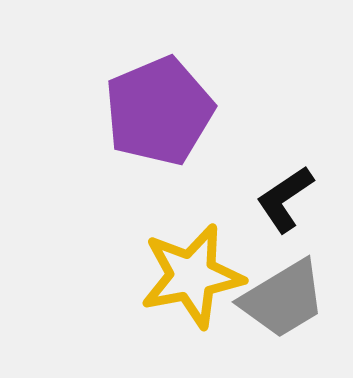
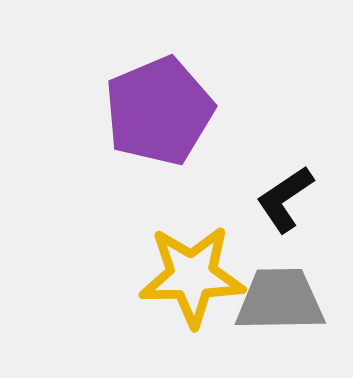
yellow star: rotated 10 degrees clockwise
gray trapezoid: moved 3 px left, 1 px down; rotated 150 degrees counterclockwise
